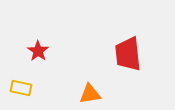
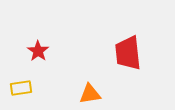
red trapezoid: moved 1 px up
yellow rectangle: rotated 20 degrees counterclockwise
